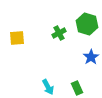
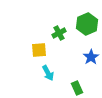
green hexagon: rotated 20 degrees clockwise
yellow square: moved 22 px right, 12 px down
cyan arrow: moved 14 px up
